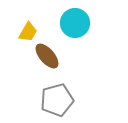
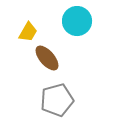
cyan circle: moved 2 px right, 2 px up
brown ellipse: moved 2 px down
